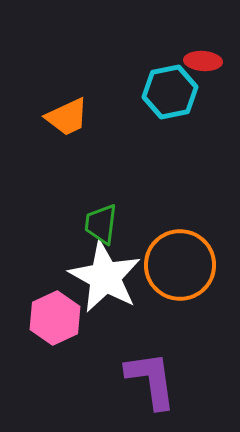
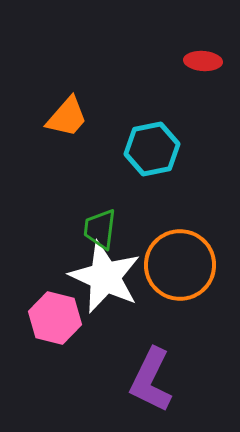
cyan hexagon: moved 18 px left, 57 px down
orange trapezoid: rotated 24 degrees counterclockwise
green trapezoid: moved 1 px left, 5 px down
white star: rotated 4 degrees counterclockwise
pink hexagon: rotated 21 degrees counterclockwise
purple L-shape: rotated 146 degrees counterclockwise
